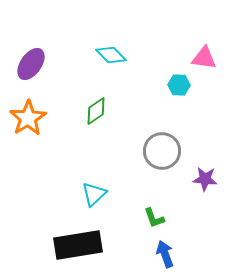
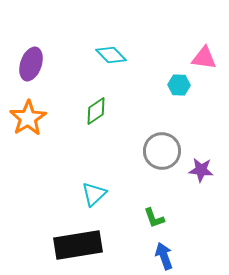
purple ellipse: rotated 16 degrees counterclockwise
purple star: moved 4 px left, 9 px up
blue arrow: moved 1 px left, 2 px down
